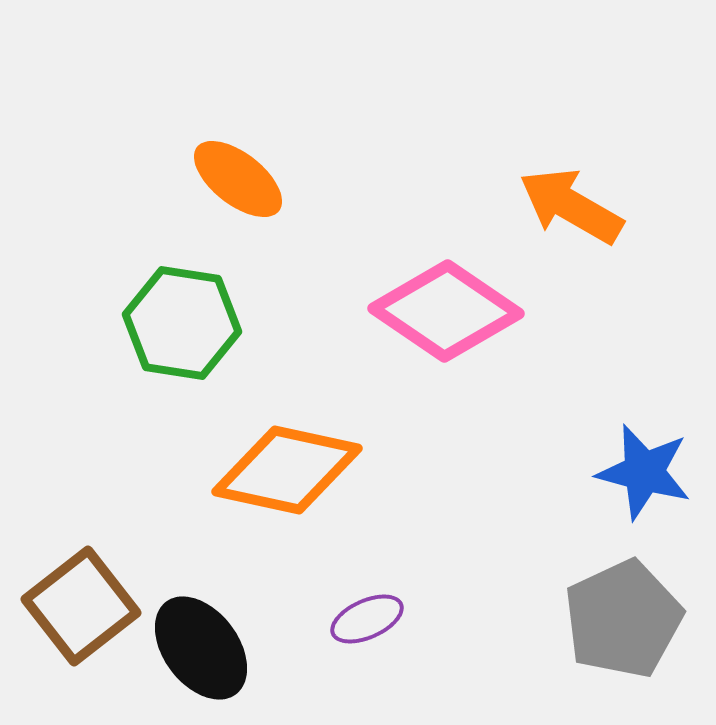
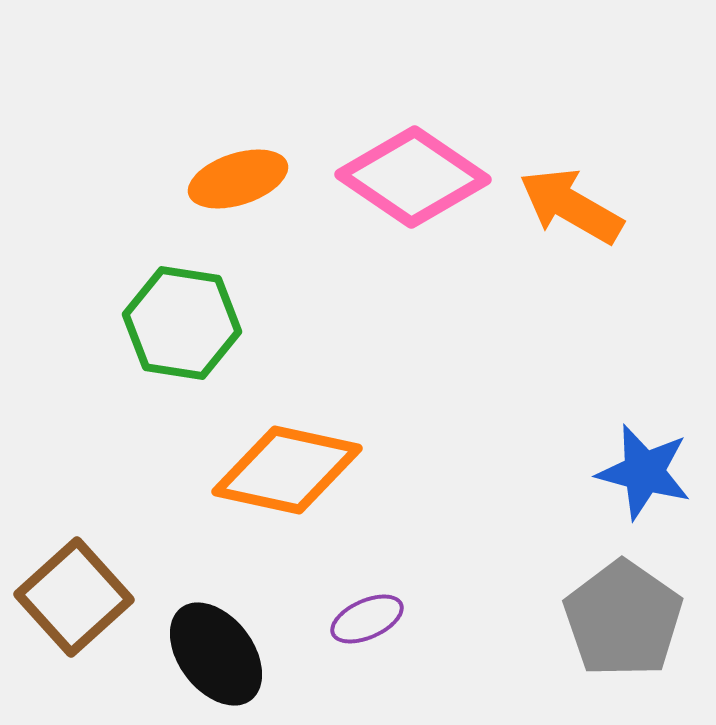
orange ellipse: rotated 56 degrees counterclockwise
pink diamond: moved 33 px left, 134 px up
brown square: moved 7 px left, 9 px up; rotated 4 degrees counterclockwise
gray pentagon: rotated 12 degrees counterclockwise
black ellipse: moved 15 px right, 6 px down
